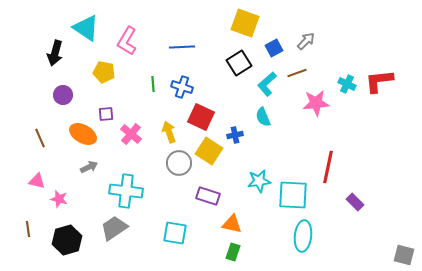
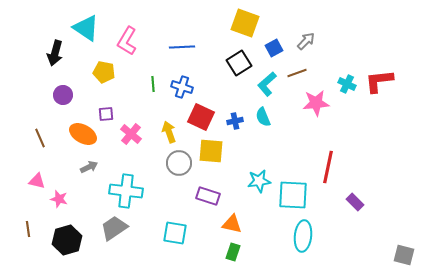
blue cross at (235, 135): moved 14 px up
yellow square at (209, 151): moved 2 px right; rotated 28 degrees counterclockwise
